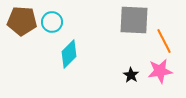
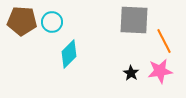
black star: moved 2 px up
